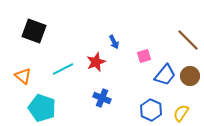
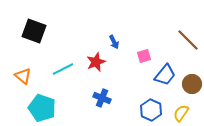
brown circle: moved 2 px right, 8 px down
